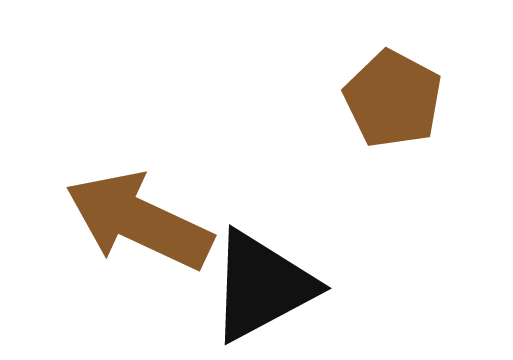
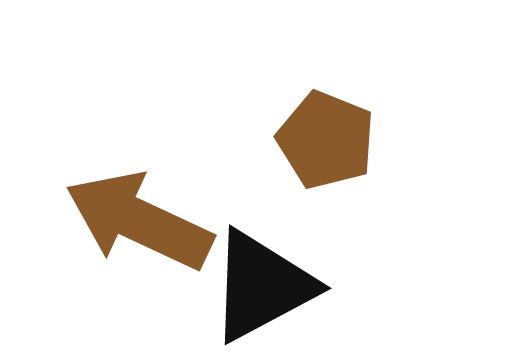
brown pentagon: moved 67 px left, 41 px down; rotated 6 degrees counterclockwise
